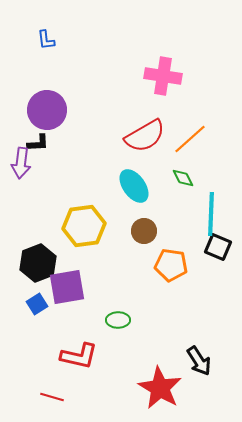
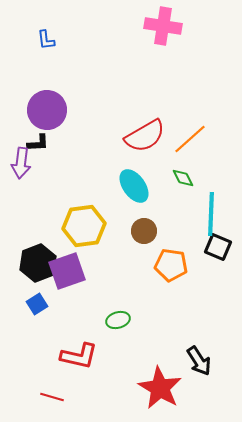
pink cross: moved 50 px up
purple square: moved 16 px up; rotated 9 degrees counterclockwise
green ellipse: rotated 15 degrees counterclockwise
